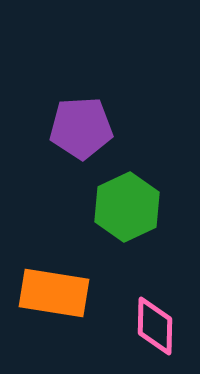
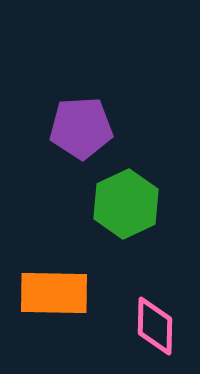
green hexagon: moved 1 px left, 3 px up
orange rectangle: rotated 8 degrees counterclockwise
